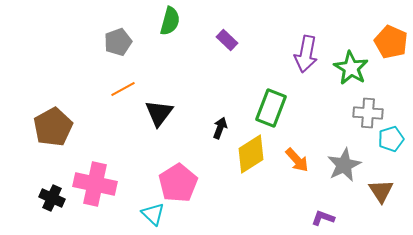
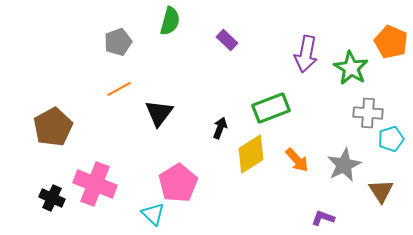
orange line: moved 4 px left
green rectangle: rotated 48 degrees clockwise
pink cross: rotated 9 degrees clockwise
